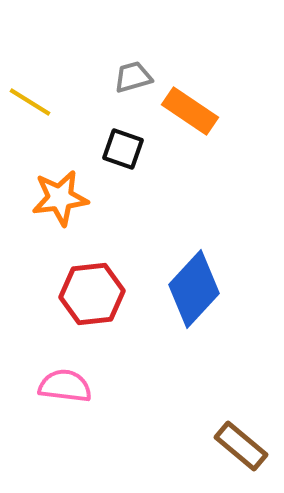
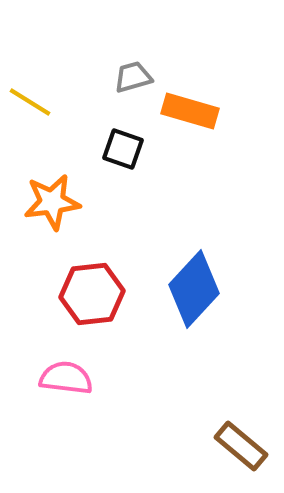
orange rectangle: rotated 18 degrees counterclockwise
orange star: moved 8 px left, 4 px down
pink semicircle: moved 1 px right, 8 px up
